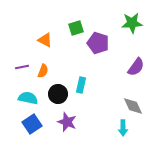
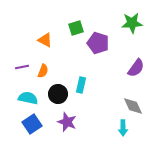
purple semicircle: moved 1 px down
